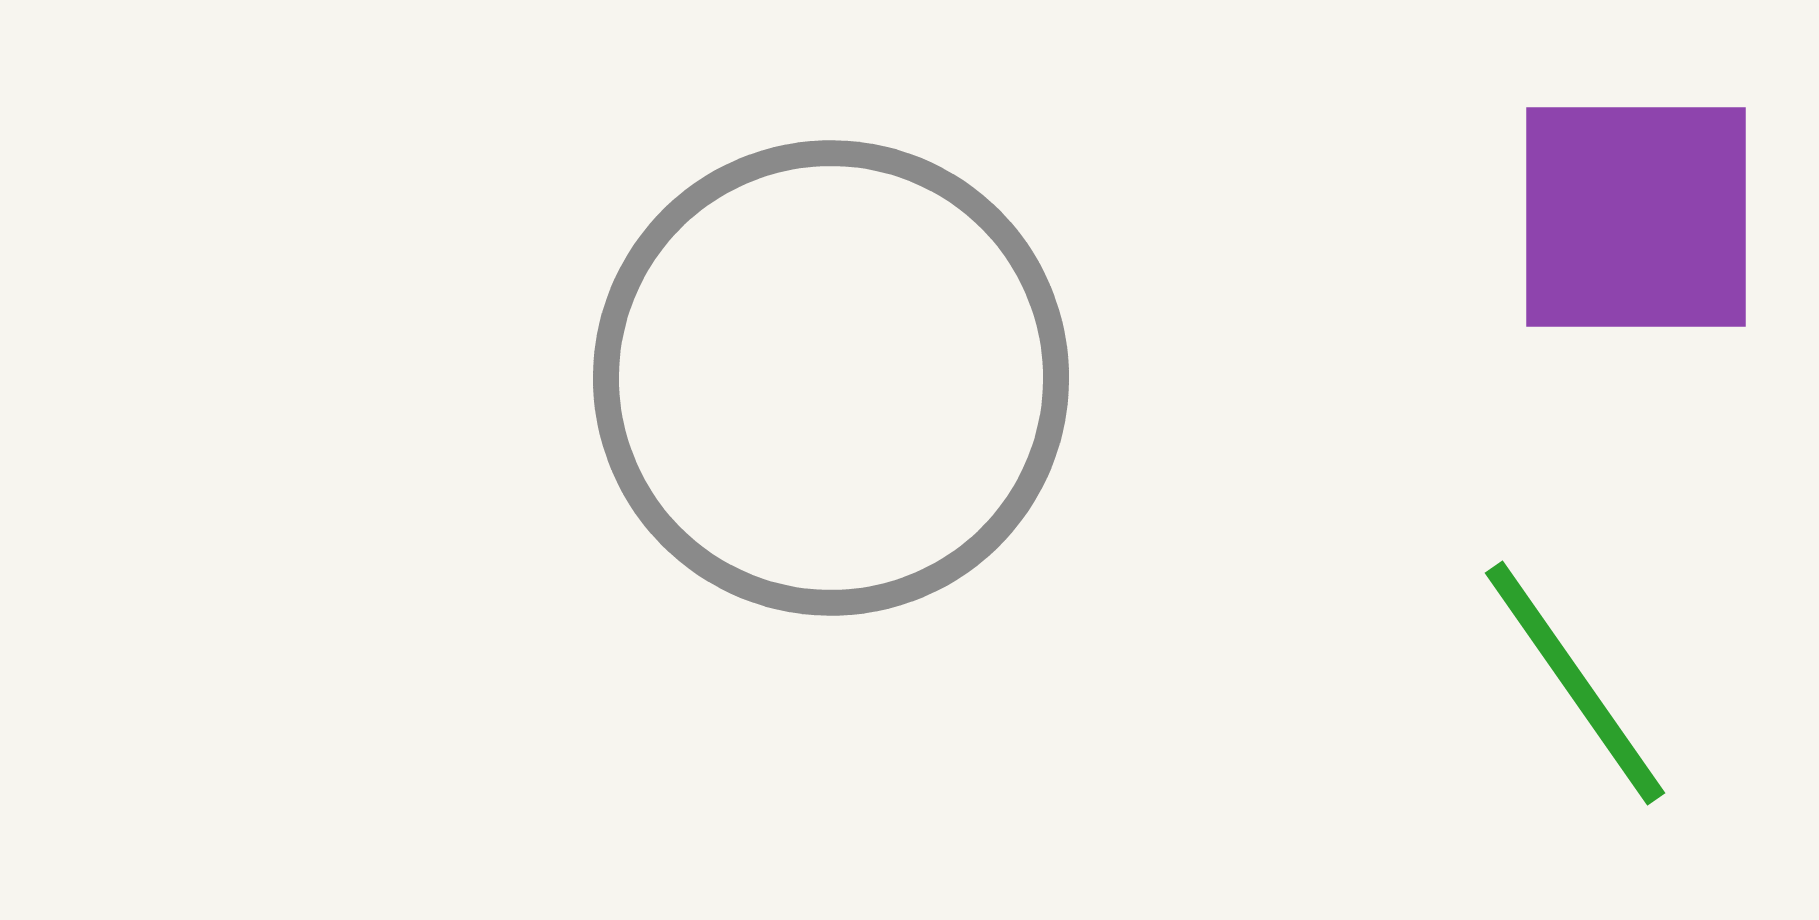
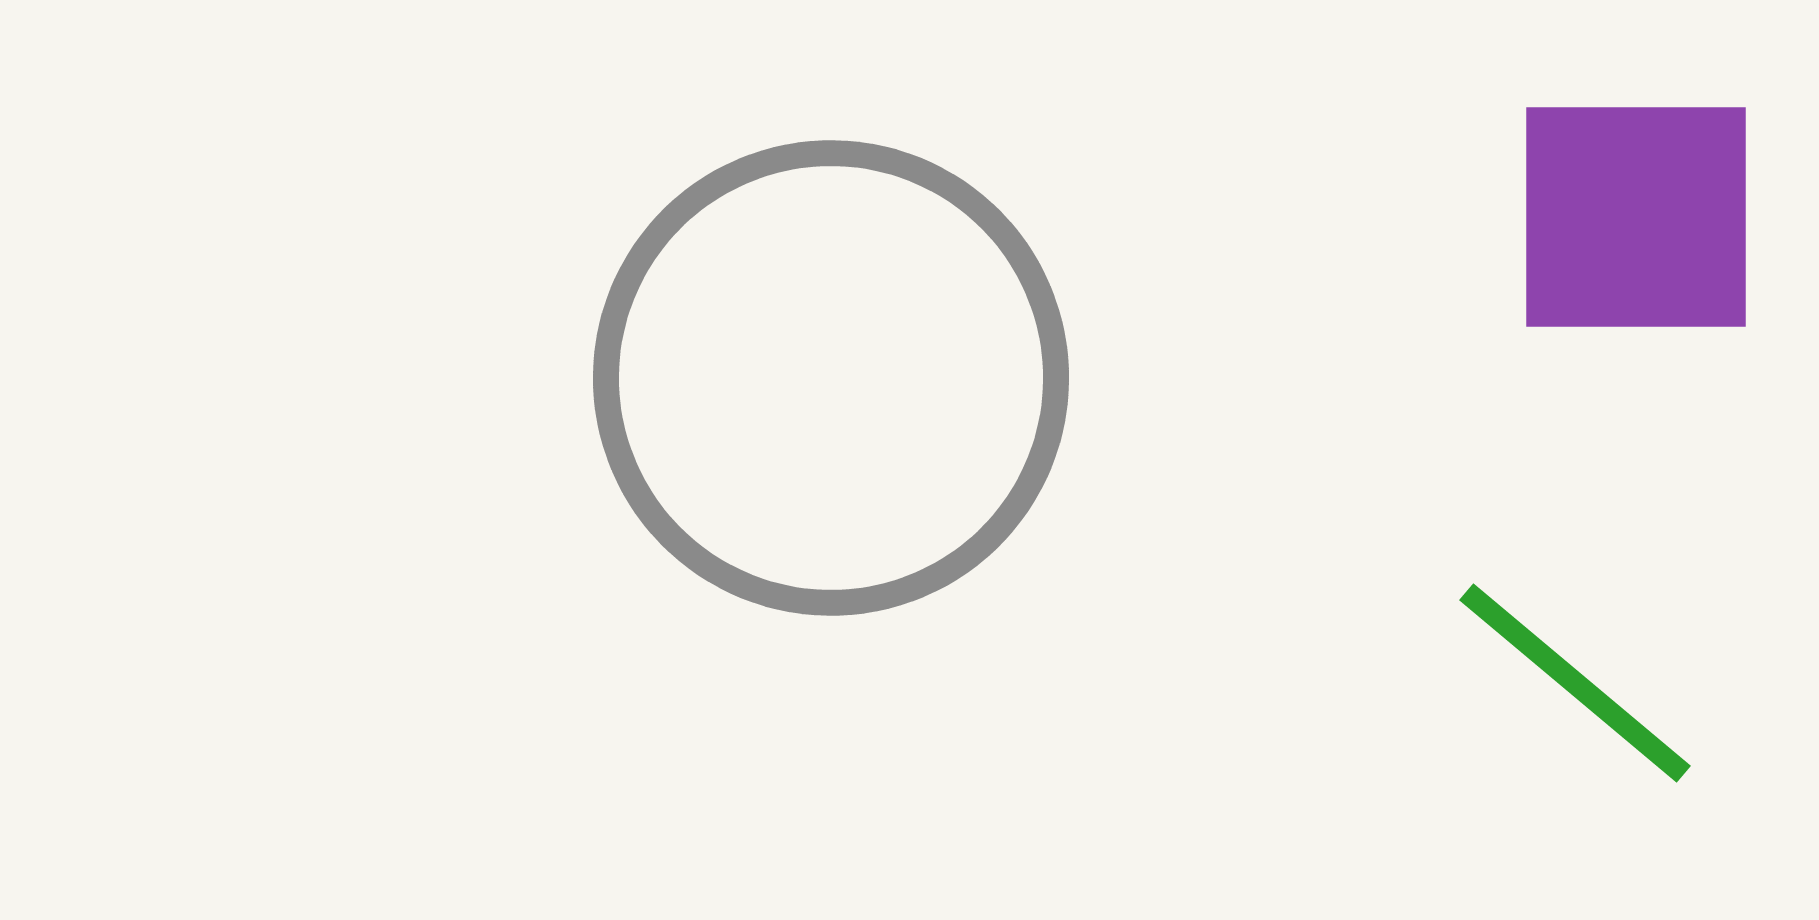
green line: rotated 15 degrees counterclockwise
